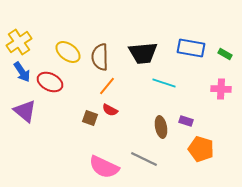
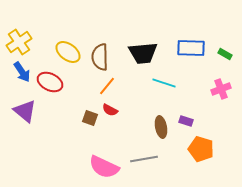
blue rectangle: rotated 8 degrees counterclockwise
pink cross: rotated 24 degrees counterclockwise
gray line: rotated 36 degrees counterclockwise
